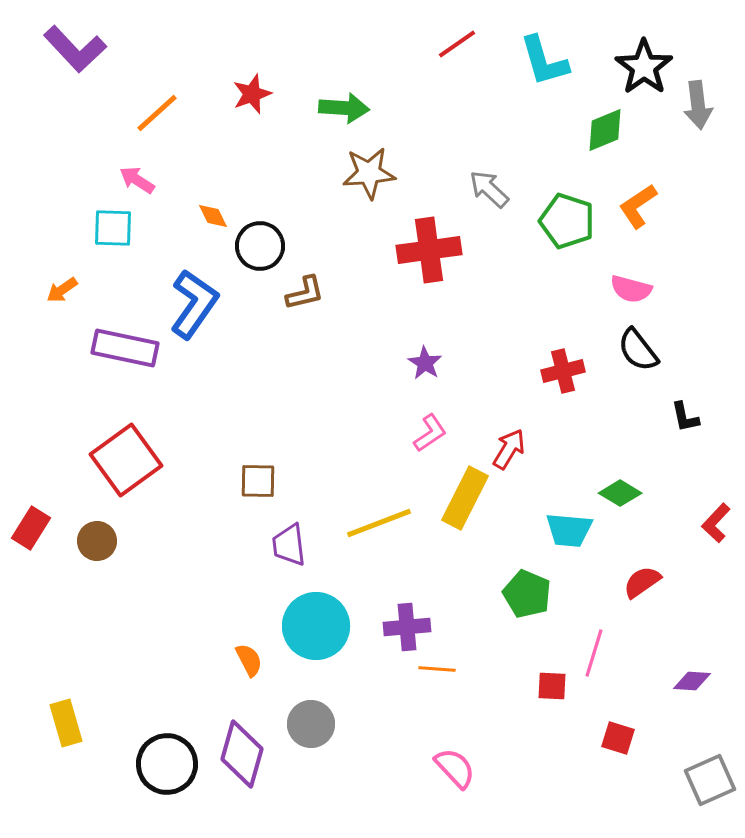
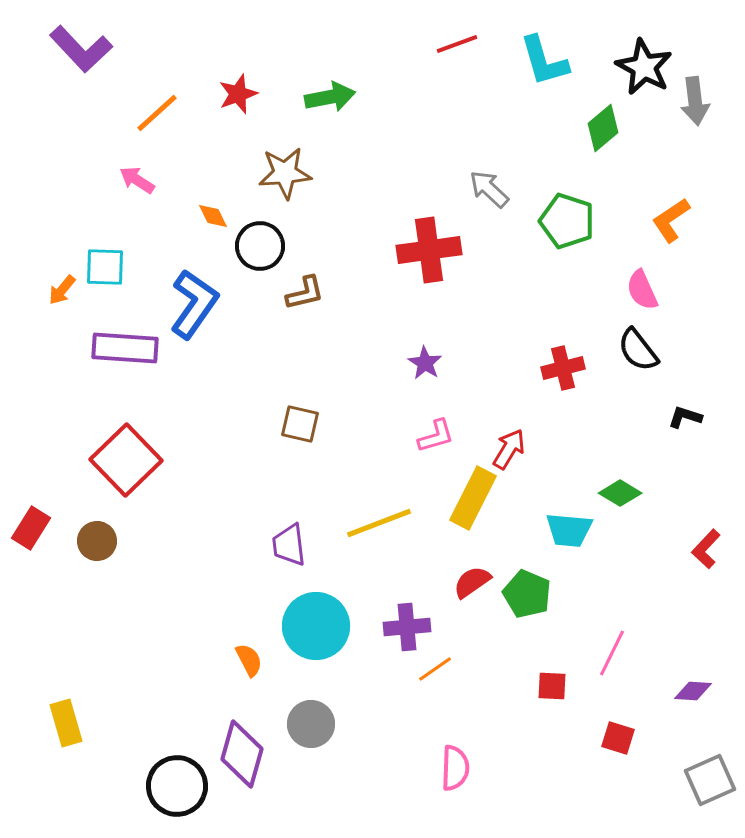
red line at (457, 44): rotated 15 degrees clockwise
purple L-shape at (75, 49): moved 6 px right
black star at (644, 67): rotated 8 degrees counterclockwise
red star at (252, 94): moved 14 px left
gray arrow at (698, 105): moved 3 px left, 4 px up
green arrow at (344, 108): moved 14 px left, 11 px up; rotated 15 degrees counterclockwise
green diamond at (605, 130): moved 2 px left, 2 px up; rotated 18 degrees counterclockwise
brown star at (369, 173): moved 84 px left
orange L-shape at (638, 206): moved 33 px right, 14 px down
cyan square at (113, 228): moved 8 px left, 39 px down
pink semicircle at (631, 289): moved 11 px right, 1 px down; rotated 51 degrees clockwise
orange arrow at (62, 290): rotated 16 degrees counterclockwise
purple rectangle at (125, 348): rotated 8 degrees counterclockwise
red cross at (563, 371): moved 3 px up
black L-shape at (685, 417): rotated 120 degrees clockwise
pink L-shape at (430, 433): moved 6 px right, 3 px down; rotated 18 degrees clockwise
red square at (126, 460): rotated 8 degrees counterclockwise
brown square at (258, 481): moved 42 px right, 57 px up; rotated 12 degrees clockwise
yellow rectangle at (465, 498): moved 8 px right
red L-shape at (716, 523): moved 10 px left, 26 px down
red semicircle at (642, 582): moved 170 px left
pink line at (594, 653): moved 18 px right; rotated 9 degrees clockwise
orange line at (437, 669): moved 2 px left; rotated 39 degrees counterclockwise
purple diamond at (692, 681): moved 1 px right, 10 px down
black circle at (167, 764): moved 10 px right, 22 px down
pink semicircle at (455, 768): rotated 45 degrees clockwise
